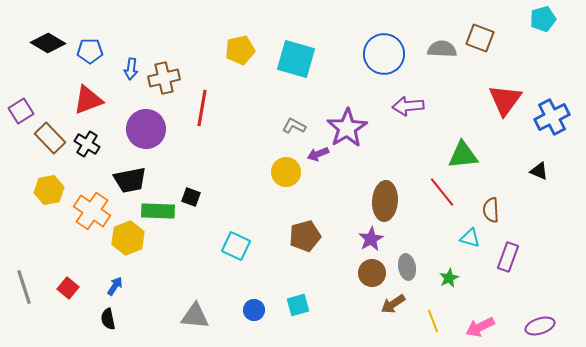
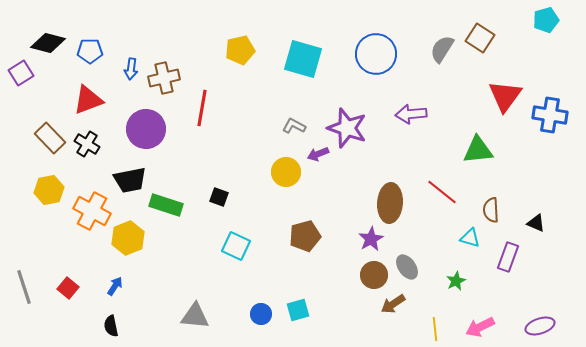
cyan pentagon at (543, 19): moved 3 px right, 1 px down
brown square at (480, 38): rotated 12 degrees clockwise
black diamond at (48, 43): rotated 16 degrees counterclockwise
gray semicircle at (442, 49): rotated 60 degrees counterclockwise
blue circle at (384, 54): moved 8 px left
cyan square at (296, 59): moved 7 px right
red triangle at (505, 100): moved 4 px up
purple arrow at (408, 106): moved 3 px right, 8 px down
purple square at (21, 111): moved 38 px up
blue cross at (552, 117): moved 2 px left, 2 px up; rotated 36 degrees clockwise
purple star at (347, 128): rotated 21 degrees counterclockwise
green triangle at (463, 155): moved 15 px right, 5 px up
black triangle at (539, 171): moved 3 px left, 52 px down
red line at (442, 192): rotated 12 degrees counterclockwise
black square at (191, 197): moved 28 px right
brown ellipse at (385, 201): moved 5 px right, 2 px down
orange cross at (92, 211): rotated 6 degrees counterclockwise
green rectangle at (158, 211): moved 8 px right, 6 px up; rotated 16 degrees clockwise
gray ellipse at (407, 267): rotated 25 degrees counterclockwise
brown circle at (372, 273): moved 2 px right, 2 px down
green star at (449, 278): moved 7 px right, 3 px down
cyan square at (298, 305): moved 5 px down
blue circle at (254, 310): moved 7 px right, 4 px down
black semicircle at (108, 319): moved 3 px right, 7 px down
yellow line at (433, 321): moved 2 px right, 8 px down; rotated 15 degrees clockwise
